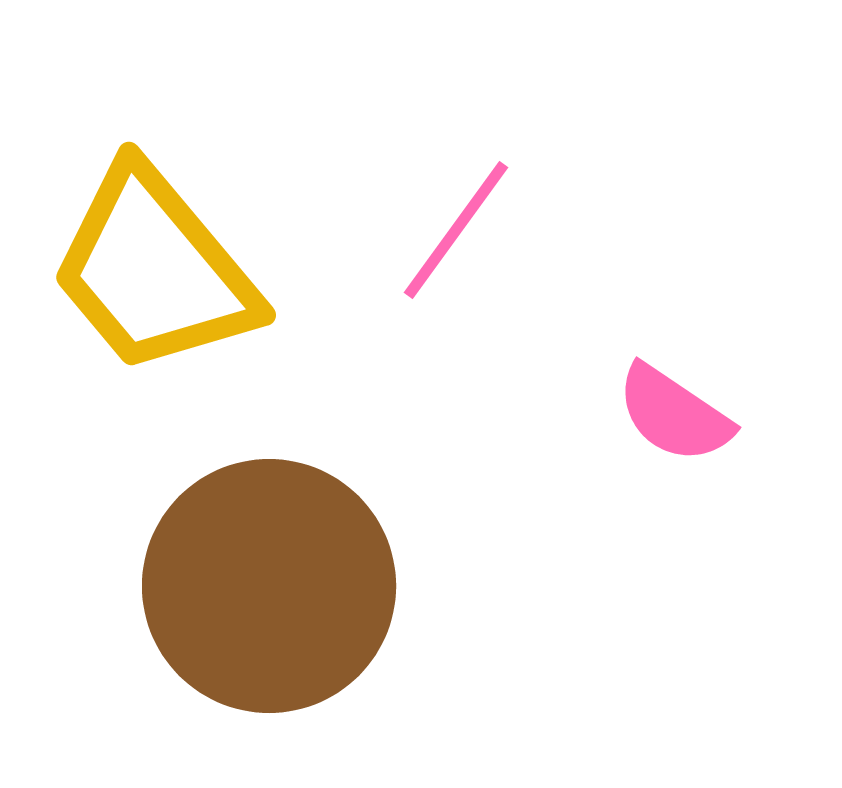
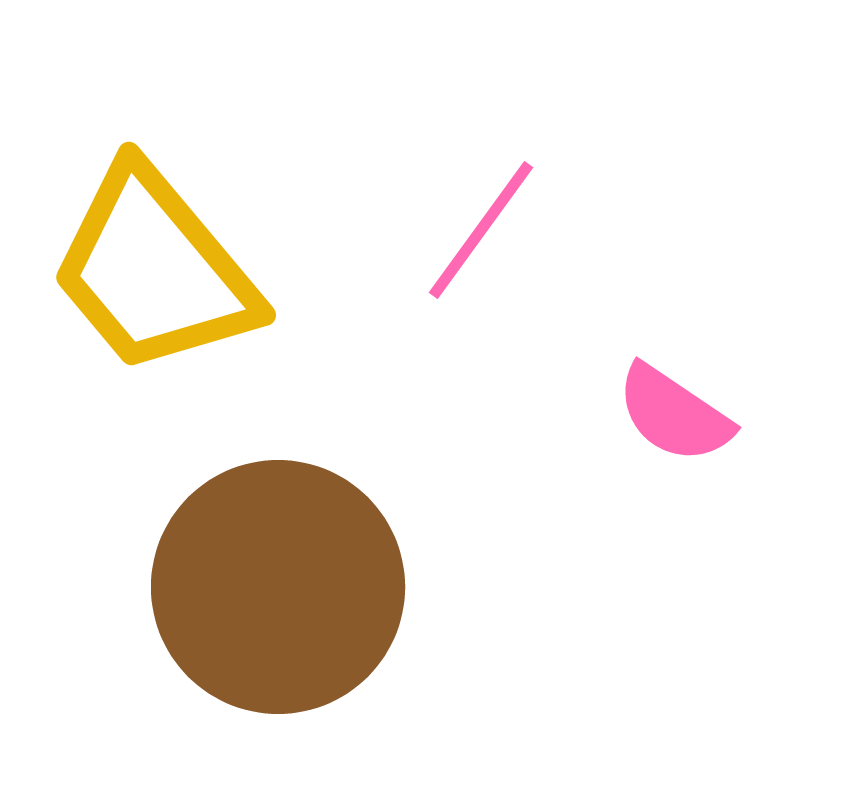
pink line: moved 25 px right
brown circle: moved 9 px right, 1 px down
